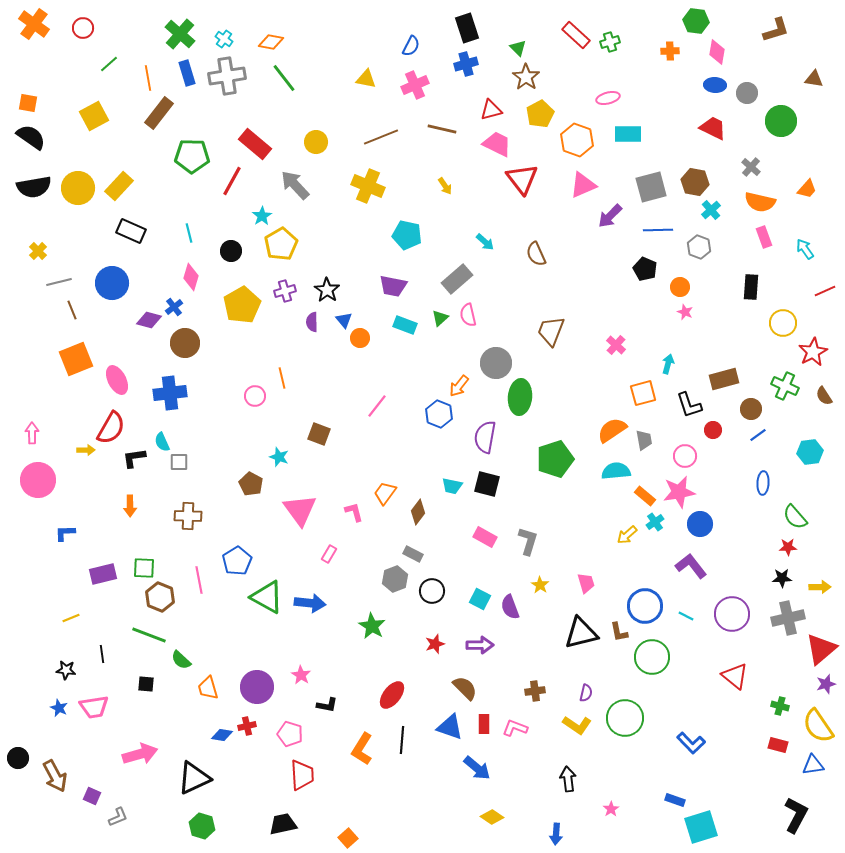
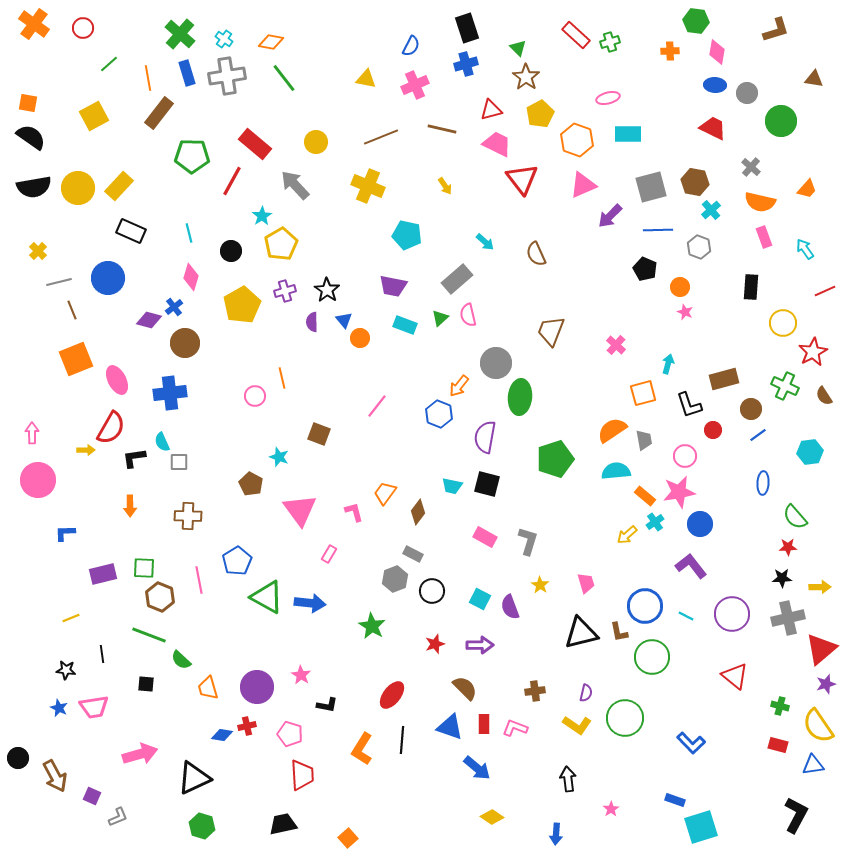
blue circle at (112, 283): moved 4 px left, 5 px up
